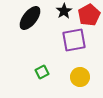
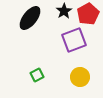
red pentagon: moved 1 px left, 1 px up
purple square: rotated 10 degrees counterclockwise
green square: moved 5 px left, 3 px down
